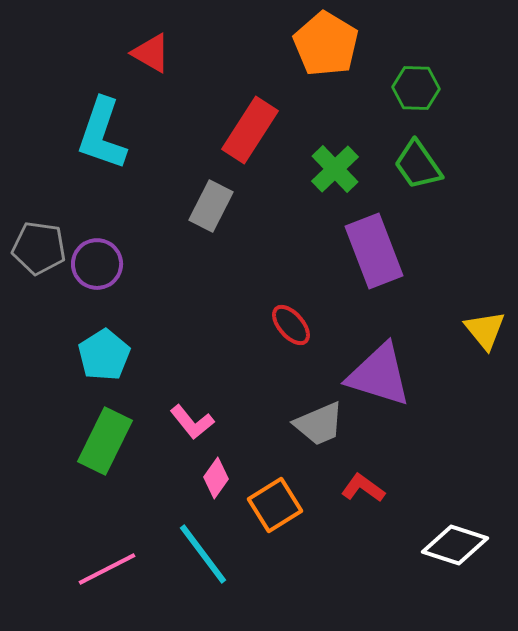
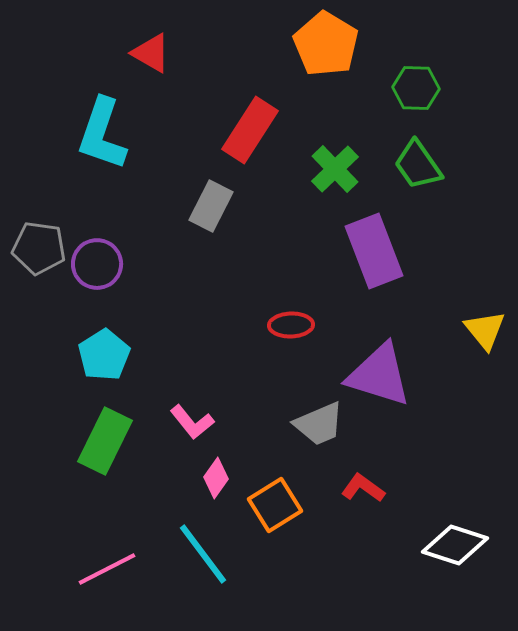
red ellipse: rotated 51 degrees counterclockwise
